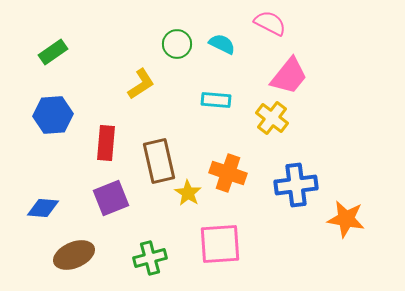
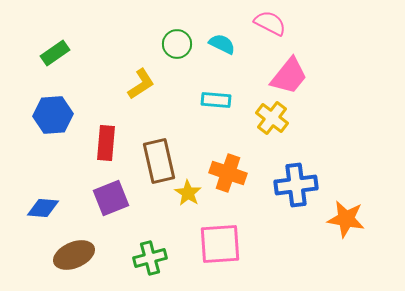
green rectangle: moved 2 px right, 1 px down
